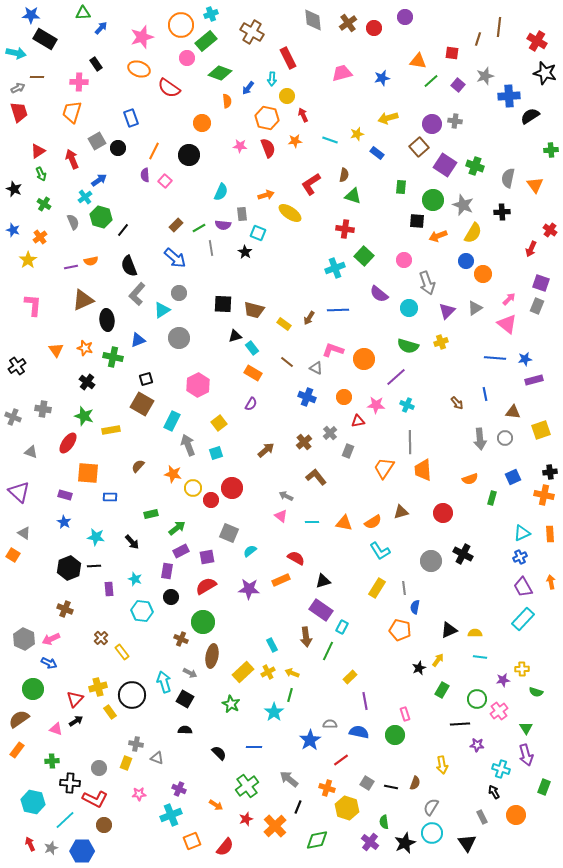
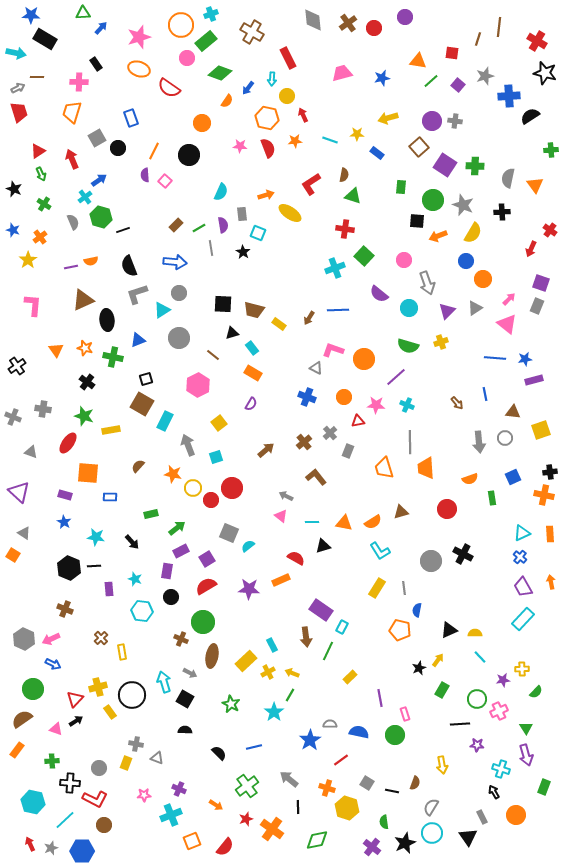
pink star at (142, 37): moved 3 px left
orange semicircle at (227, 101): rotated 40 degrees clockwise
purple circle at (432, 124): moved 3 px up
yellow star at (357, 134): rotated 16 degrees clockwise
gray square at (97, 141): moved 3 px up
green cross at (475, 166): rotated 18 degrees counterclockwise
purple semicircle at (223, 225): rotated 105 degrees counterclockwise
black line at (123, 230): rotated 32 degrees clockwise
black star at (245, 252): moved 2 px left
blue arrow at (175, 258): moved 4 px down; rotated 35 degrees counterclockwise
orange circle at (483, 274): moved 5 px down
gray L-shape at (137, 294): rotated 30 degrees clockwise
yellow rectangle at (284, 324): moved 5 px left
black triangle at (235, 336): moved 3 px left, 3 px up
brown line at (287, 362): moved 74 px left, 7 px up
cyan rectangle at (172, 421): moved 7 px left
gray arrow at (480, 439): moved 1 px left, 3 px down
cyan square at (216, 453): moved 4 px down
orange trapezoid at (384, 468): rotated 50 degrees counterclockwise
orange trapezoid at (423, 470): moved 3 px right, 2 px up
green rectangle at (492, 498): rotated 24 degrees counterclockwise
red circle at (443, 513): moved 4 px right, 4 px up
cyan semicircle at (250, 551): moved 2 px left, 5 px up
purple square at (207, 557): moved 2 px down; rotated 21 degrees counterclockwise
blue cross at (520, 557): rotated 24 degrees counterclockwise
black hexagon at (69, 568): rotated 15 degrees counterclockwise
black triangle at (323, 581): moved 35 px up
blue semicircle at (415, 607): moved 2 px right, 3 px down
yellow rectangle at (122, 652): rotated 28 degrees clockwise
cyan line at (480, 657): rotated 40 degrees clockwise
blue arrow at (49, 663): moved 4 px right, 1 px down
yellow rectangle at (243, 672): moved 3 px right, 11 px up
green semicircle at (536, 692): rotated 64 degrees counterclockwise
green line at (290, 695): rotated 16 degrees clockwise
purple line at (365, 701): moved 15 px right, 3 px up
pink cross at (499, 711): rotated 12 degrees clockwise
brown semicircle at (19, 719): moved 3 px right
blue line at (254, 747): rotated 14 degrees counterclockwise
black line at (391, 787): moved 1 px right, 4 px down
pink star at (139, 794): moved 5 px right, 1 px down
black line at (298, 807): rotated 24 degrees counterclockwise
orange cross at (275, 826): moved 3 px left, 3 px down; rotated 10 degrees counterclockwise
purple cross at (370, 842): moved 2 px right, 5 px down
black triangle at (467, 843): moved 1 px right, 6 px up
